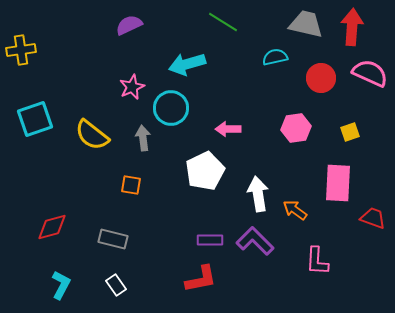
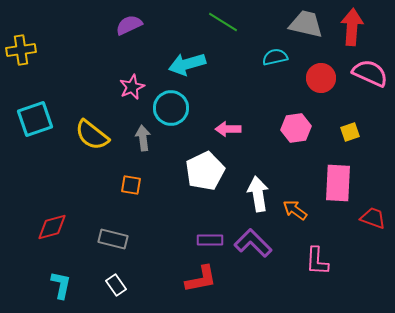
purple L-shape: moved 2 px left, 2 px down
cyan L-shape: rotated 16 degrees counterclockwise
